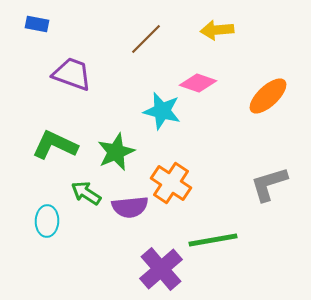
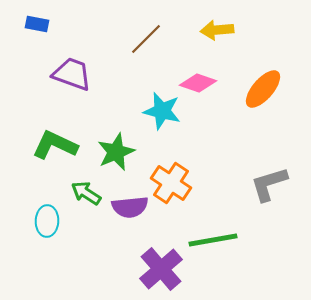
orange ellipse: moved 5 px left, 7 px up; rotated 6 degrees counterclockwise
